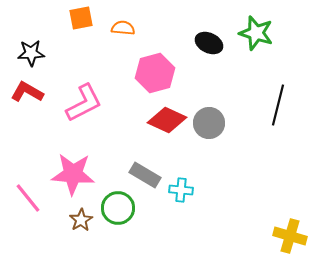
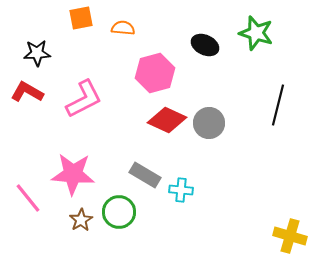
black ellipse: moved 4 px left, 2 px down
black star: moved 6 px right
pink L-shape: moved 4 px up
green circle: moved 1 px right, 4 px down
